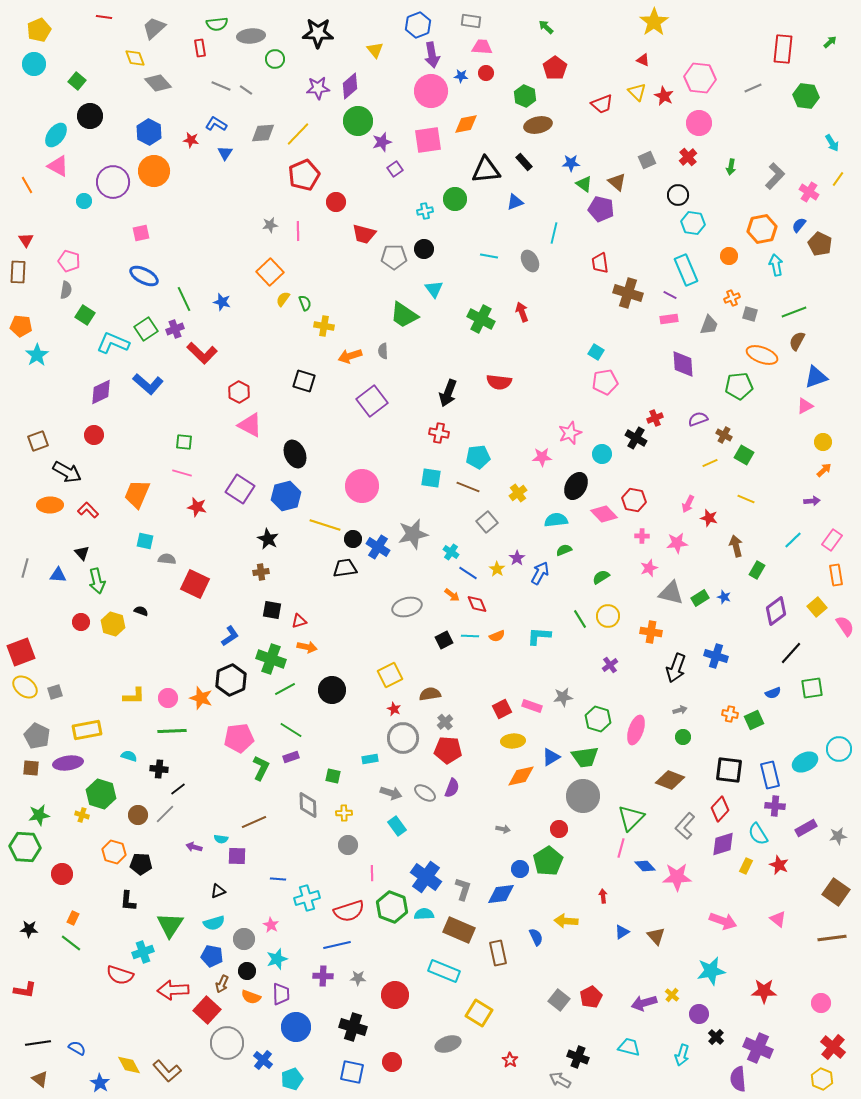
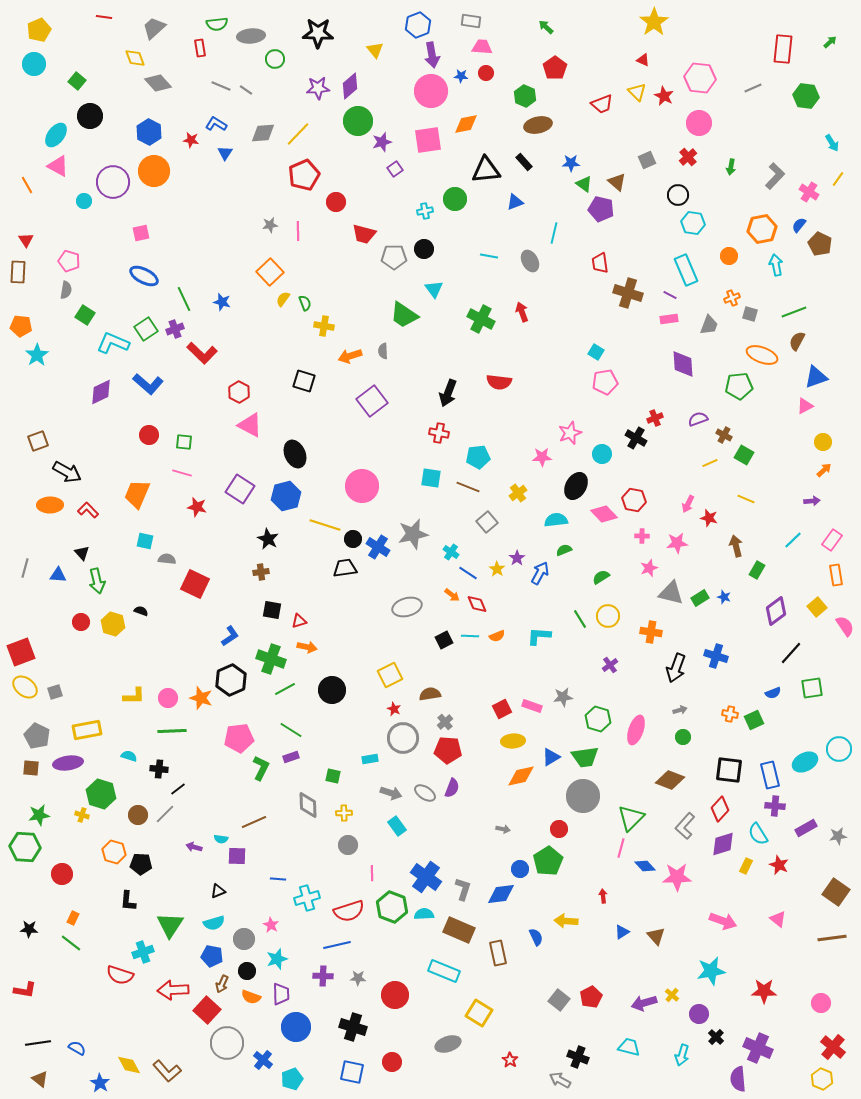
red circle at (94, 435): moved 55 px right
